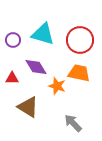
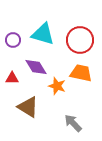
orange trapezoid: moved 2 px right
